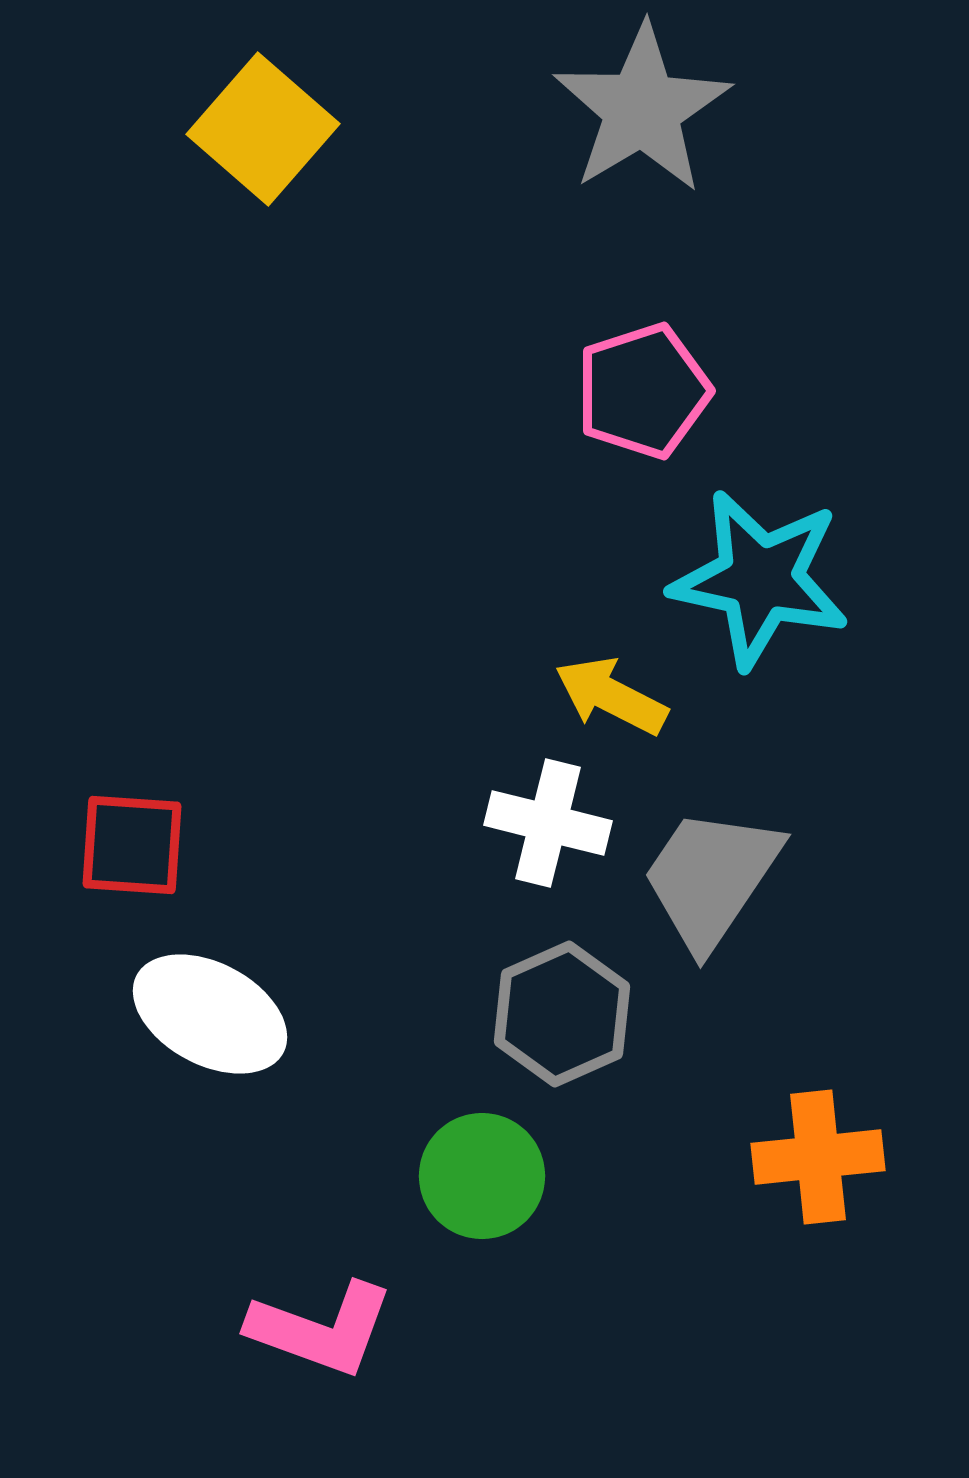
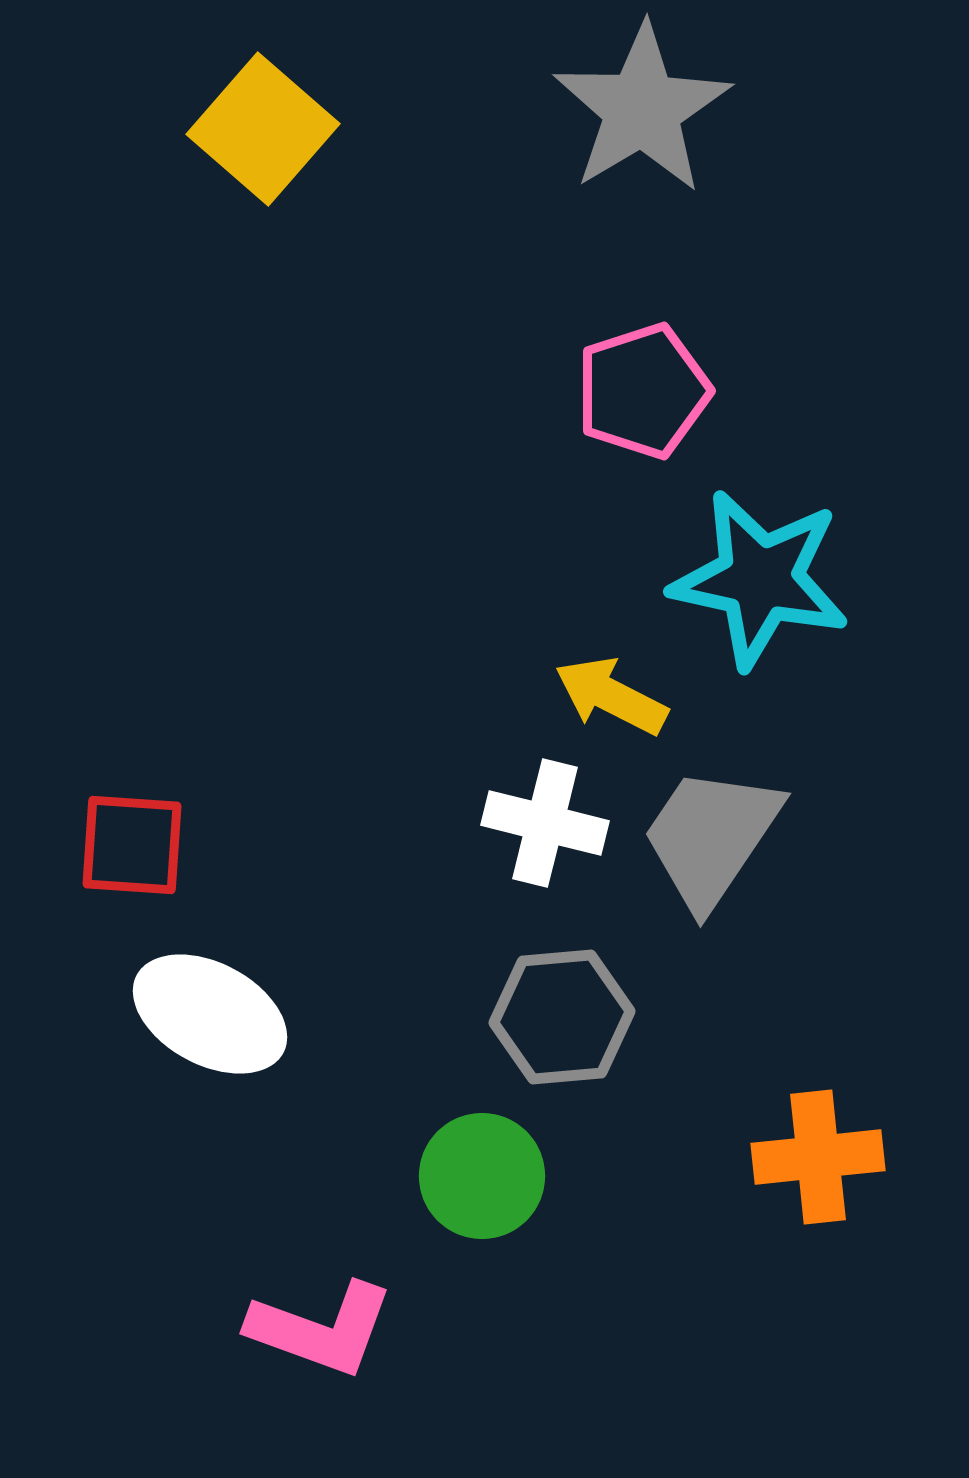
white cross: moved 3 px left
gray trapezoid: moved 41 px up
gray hexagon: moved 3 px down; rotated 19 degrees clockwise
